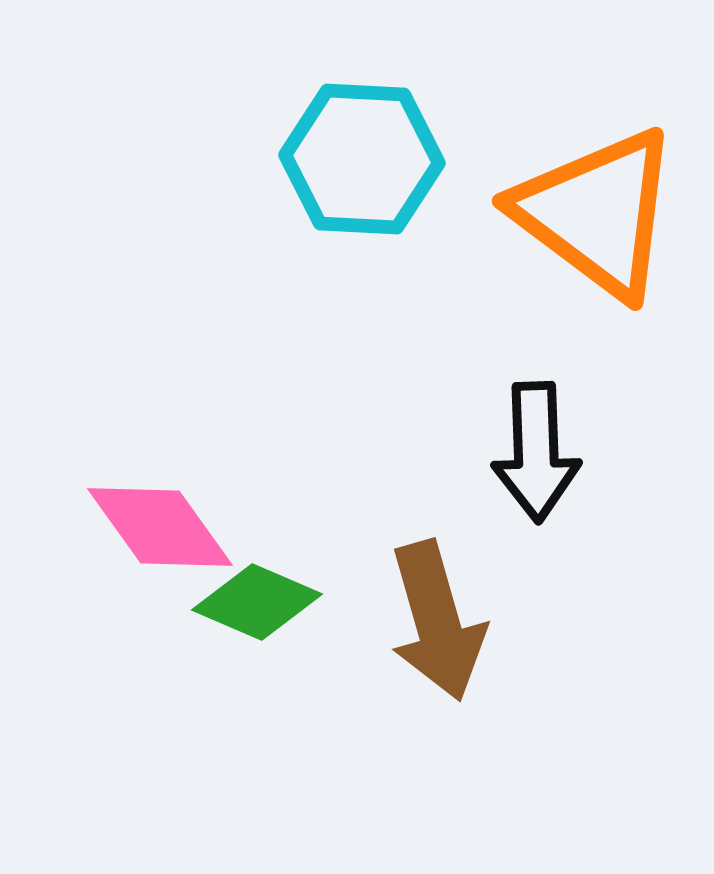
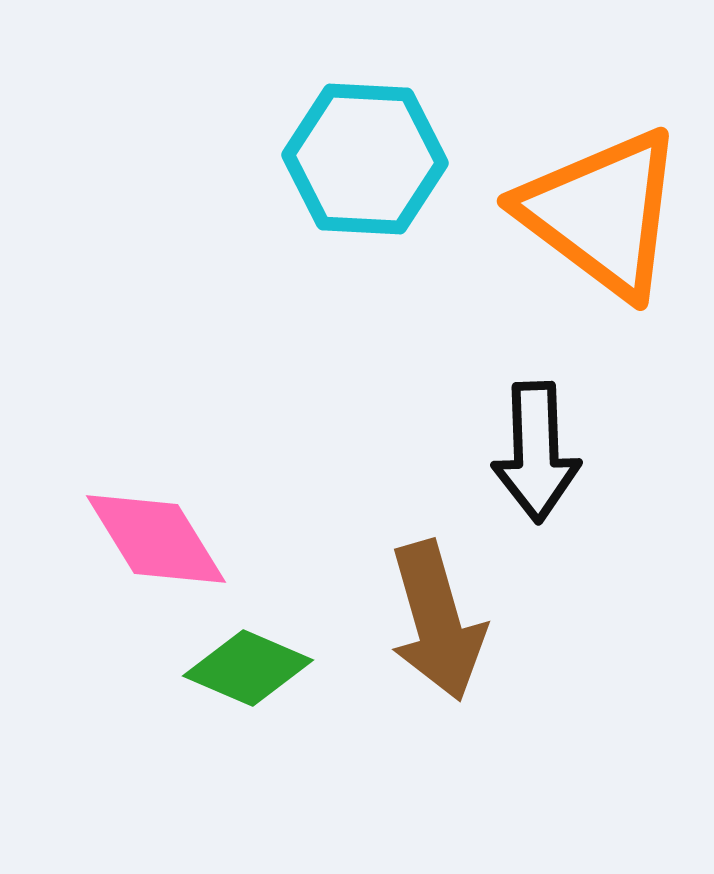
cyan hexagon: moved 3 px right
orange triangle: moved 5 px right
pink diamond: moved 4 px left, 12 px down; rotated 4 degrees clockwise
green diamond: moved 9 px left, 66 px down
